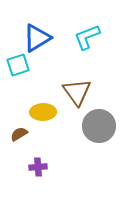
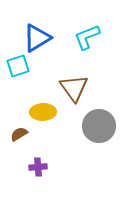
cyan square: moved 1 px down
brown triangle: moved 3 px left, 4 px up
